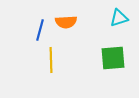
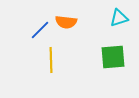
orange semicircle: rotated 10 degrees clockwise
blue line: rotated 30 degrees clockwise
green square: moved 1 px up
